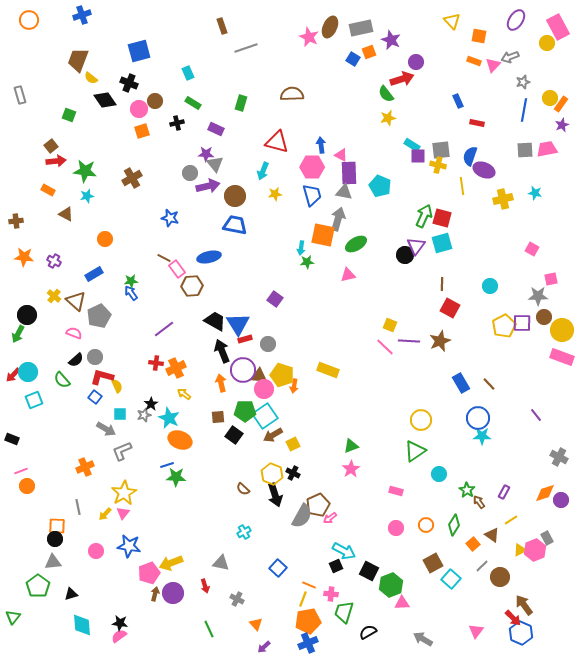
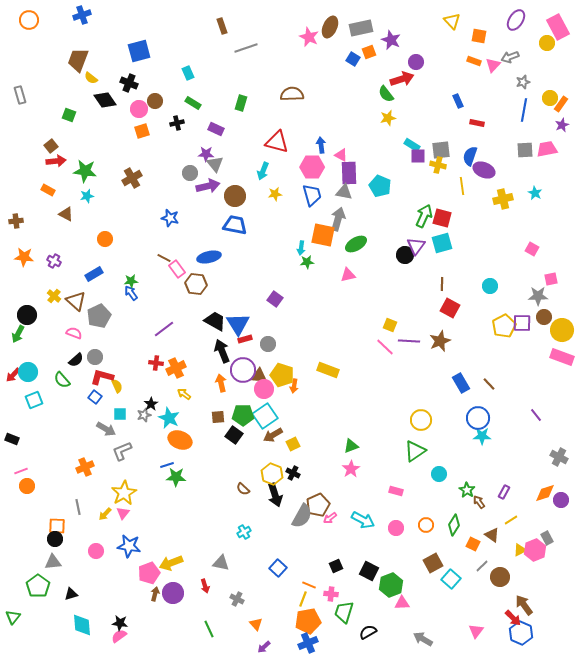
cyan star at (535, 193): rotated 16 degrees clockwise
brown hexagon at (192, 286): moved 4 px right, 2 px up; rotated 10 degrees clockwise
green pentagon at (245, 411): moved 2 px left, 4 px down
orange square at (473, 544): rotated 24 degrees counterclockwise
cyan arrow at (344, 551): moved 19 px right, 31 px up
